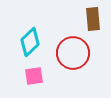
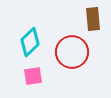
red circle: moved 1 px left, 1 px up
pink square: moved 1 px left
